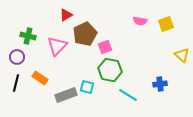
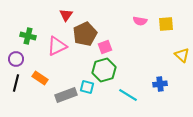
red triangle: rotated 24 degrees counterclockwise
yellow square: rotated 14 degrees clockwise
pink triangle: rotated 20 degrees clockwise
purple circle: moved 1 px left, 2 px down
green hexagon: moved 6 px left; rotated 25 degrees counterclockwise
